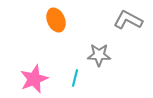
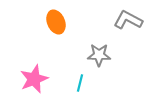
orange ellipse: moved 2 px down
cyan line: moved 5 px right, 5 px down
